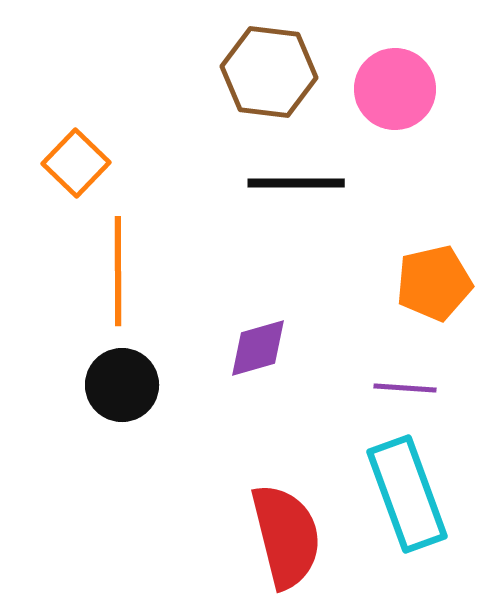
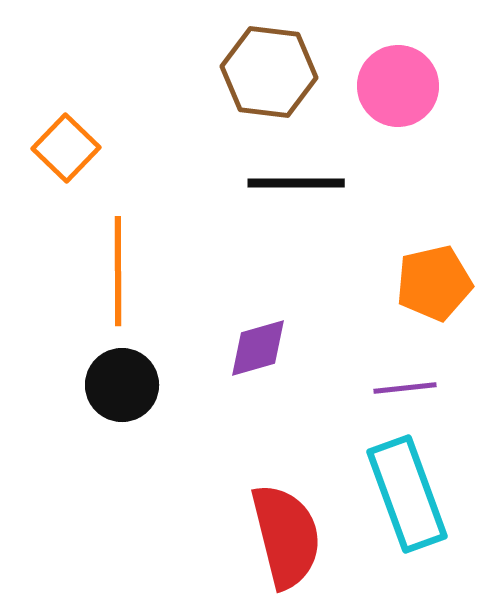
pink circle: moved 3 px right, 3 px up
orange square: moved 10 px left, 15 px up
purple line: rotated 10 degrees counterclockwise
